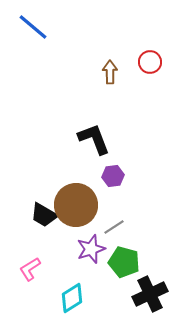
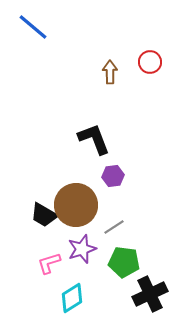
purple star: moved 9 px left
green pentagon: rotated 8 degrees counterclockwise
pink L-shape: moved 19 px right, 6 px up; rotated 15 degrees clockwise
